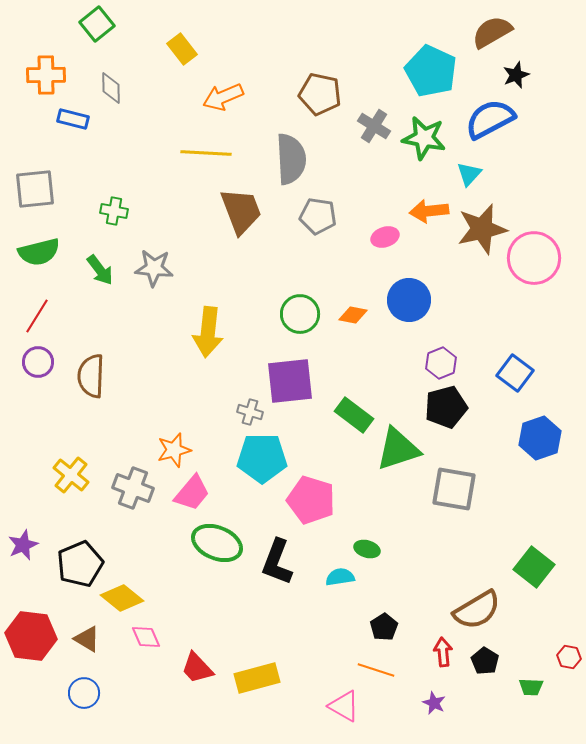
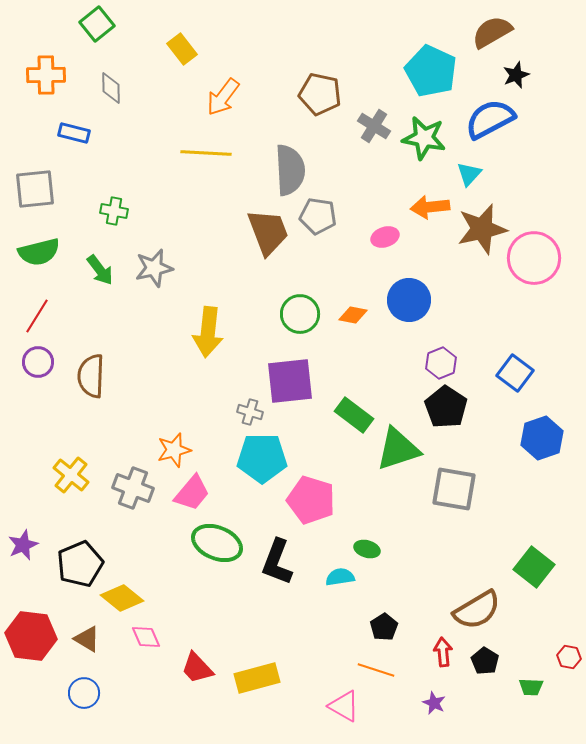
orange arrow at (223, 97): rotated 30 degrees counterclockwise
blue rectangle at (73, 119): moved 1 px right, 14 px down
gray semicircle at (291, 159): moved 1 px left, 11 px down
brown trapezoid at (241, 211): moved 27 px right, 21 px down
orange arrow at (429, 211): moved 1 px right, 4 px up
gray star at (154, 268): rotated 18 degrees counterclockwise
black pentagon at (446, 407): rotated 24 degrees counterclockwise
blue hexagon at (540, 438): moved 2 px right
